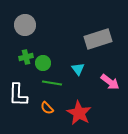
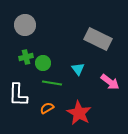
gray rectangle: rotated 44 degrees clockwise
orange semicircle: rotated 104 degrees clockwise
